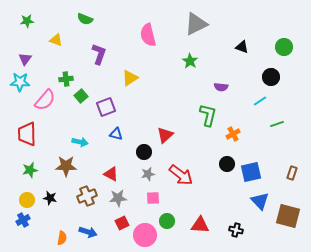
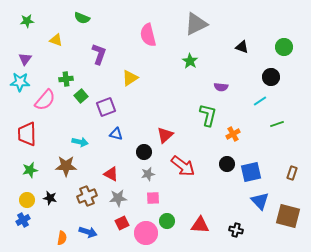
green semicircle at (85, 19): moved 3 px left, 1 px up
red arrow at (181, 175): moved 2 px right, 9 px up
pink circle at (145, 235): moved 1 px right, 2 px up
